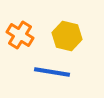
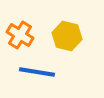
blue line: moved 15 px left
